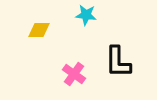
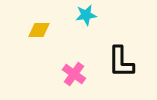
cyan star: rotated 15 degrees counterclockwise
black L-shape: moved 3 px right
